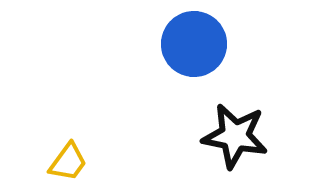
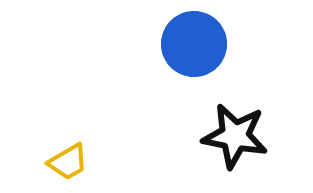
yellow trapezoid: rotated 24 degrees clockwise
